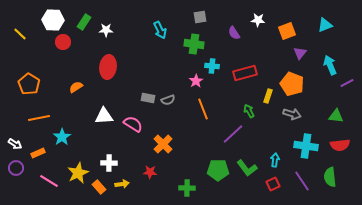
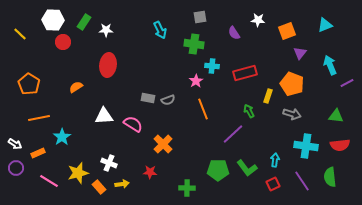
red ellipse at (108, 67): moved 2 px up
white cross at (109, 163): rotated 21 degrees clockwise
yellow star at (78, 173): rotated 10 degrees clockwise
